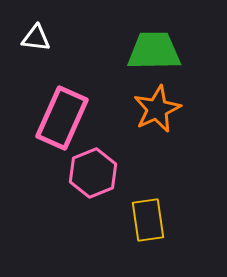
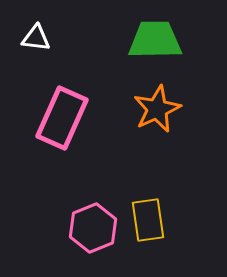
green trapezoid: moved 1 px right, 11 px up
pink hexagon: moved 55 px down
